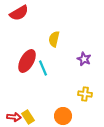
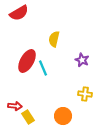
purple star: moved 2 px left, 1 px down
red arrow: moved 1 px right, 11 px up
